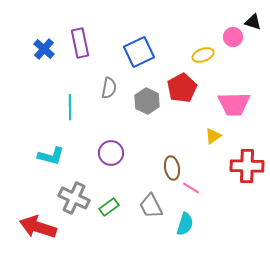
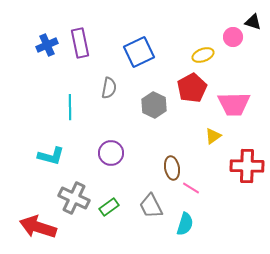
blue cross: moved 3 px right, 4 px up; rotated 25 degrees clockwise
red pentagon: moved 10 px right
gray hexagon: moved 7 px right, 4 px down
